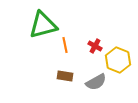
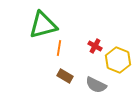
orange line: moved 6 px left, 3 px down; rotated 21 degrees clockwise
brown rectangle: rotated 21 degrees clockwise
gray semicircle: moved 3 px down; rotated 55 degrees clockwise
